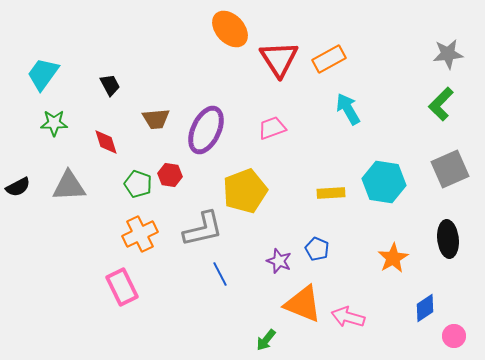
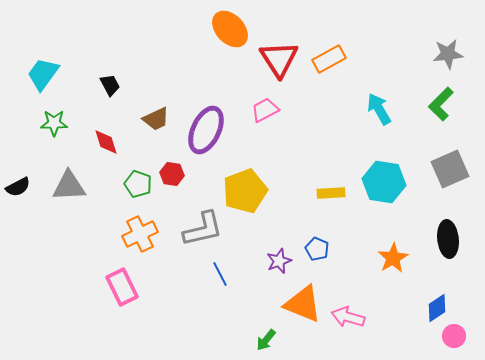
cyan arrow: moved 31 px right
brown trapezoid: rotated 20 degrees counterclockwise
pink trapezoid: moved 7 px left, 18 px up; rotated 8 degrees counterclockwise
red hexagon: moved 2 px right, 1 px up
purple star: rotated 30 degrees clockwise
blue diamond: moved 12 px right
